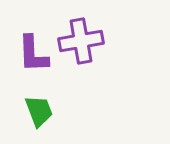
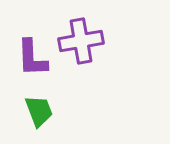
purple L-shape: moved 1 px left, 4 px down
